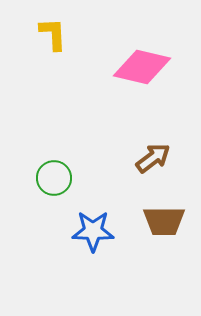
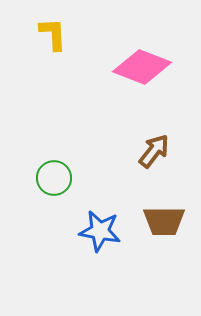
pink diamond: rotated 8 degrees clockwise
brown arrow: moved 1 px right, 7 px up; rotated 15 degrees counterclockwise
blue star: moved 7 px right; rotated 9 degrees clockwise
